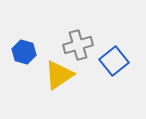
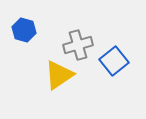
blue hexagon: moved 22 px up
